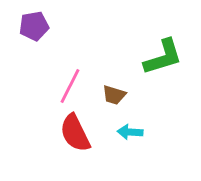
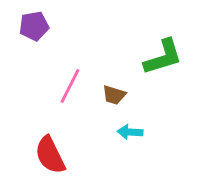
red semicircle: moved 25 px left, 22 px down
